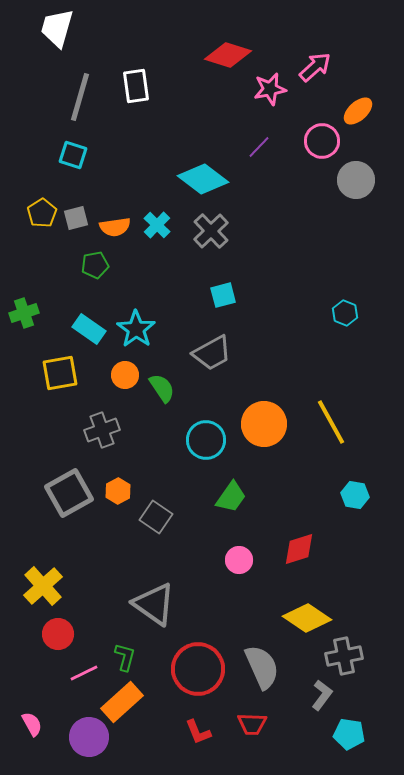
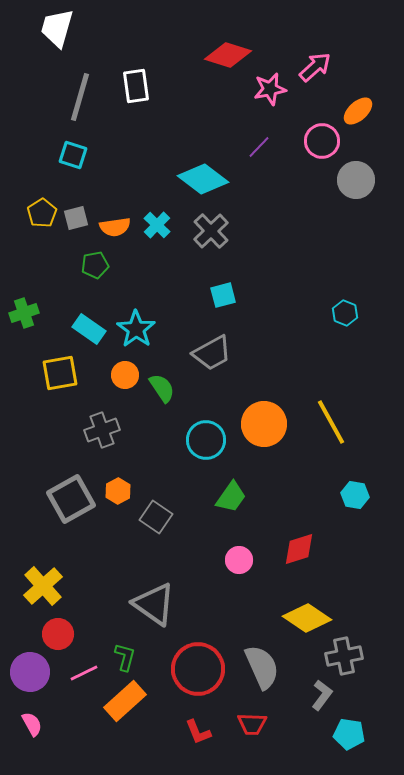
gray square at (69, 493): moved 2 px right, 6 px down
orange rectangle at (122, 702): moved 3 px right, 1 px up
purple circle at (89, 737): moved 59 px left, 65 px up
